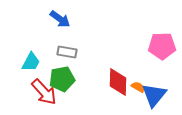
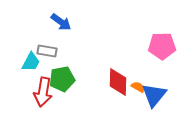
blue arrow: moved 1 px right, 3 px down
gray rectangle: moved 20 px left, 1 px up
red arrow: moved 1 px left; rotated 52 degrees clockwise
